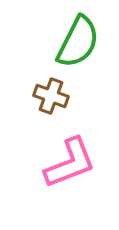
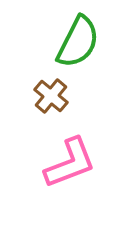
brown cross: rotated 20 degrees clockwise
